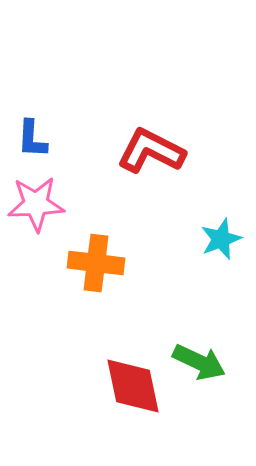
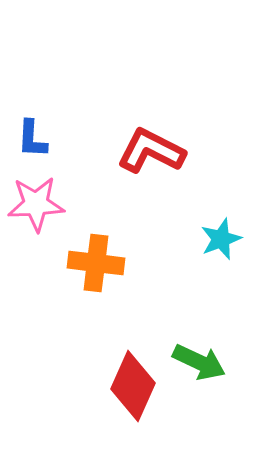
red diamond: rotated 36 degrees clockwise
